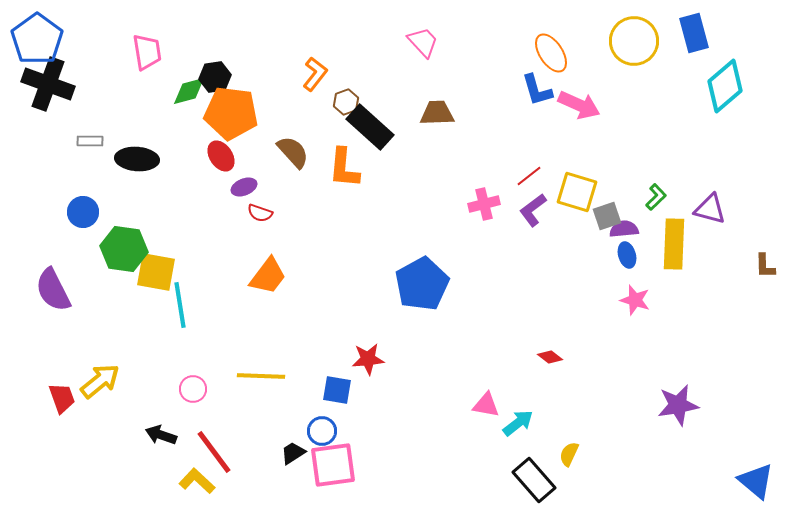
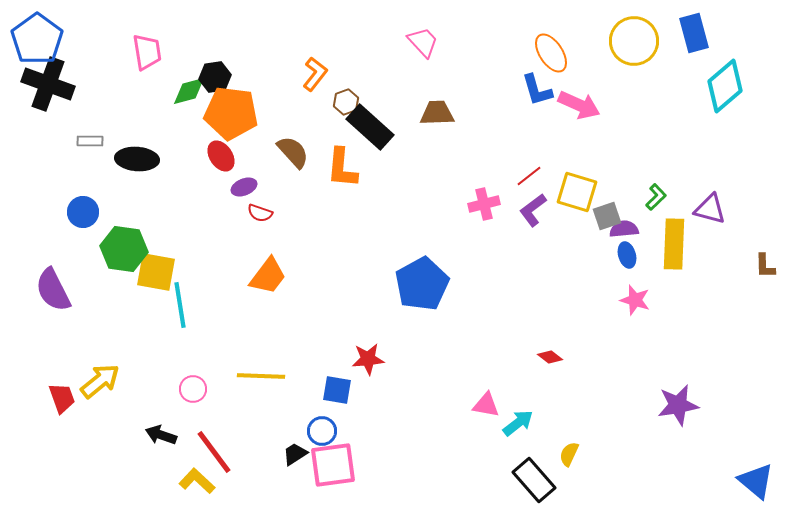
orange L-shape at (344, 168): moved 2 px left
black trapezoid at (293, 453): moved 2 px right, 1 px down
